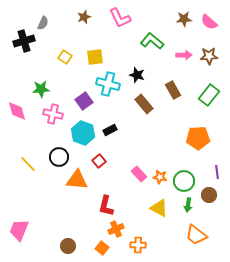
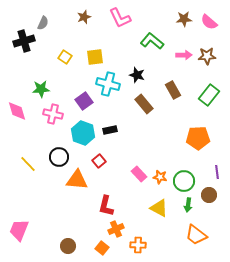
brown star at (209, 56): moved 2 px left
black rectangle at (110, 130): rotated 16 degrees clockwise
